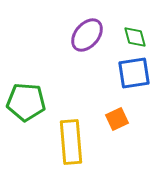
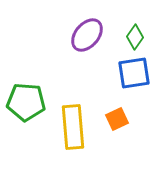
green diamond: rotated 50 degrees clockwise
yellow rectangle: moved 2 px right, 15 px up
